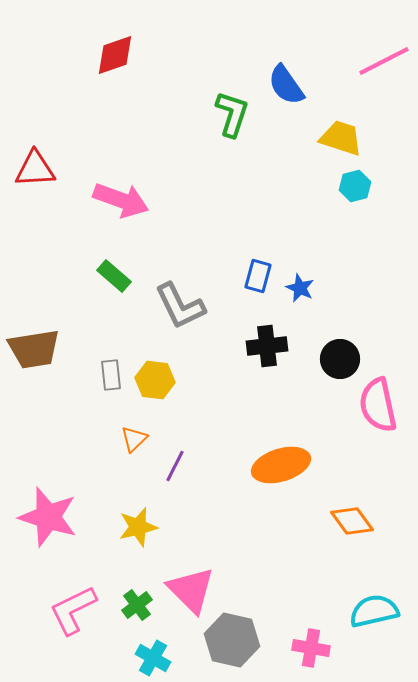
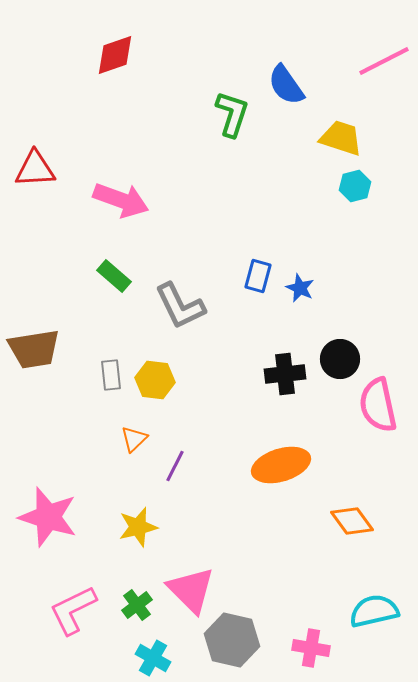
black cross: moved 18 px right, 28 px down
